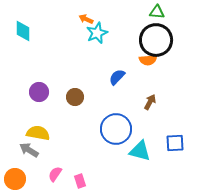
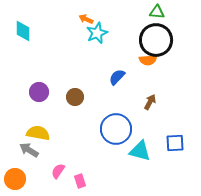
pink semicircle: moved 3 px right, 3 px up
